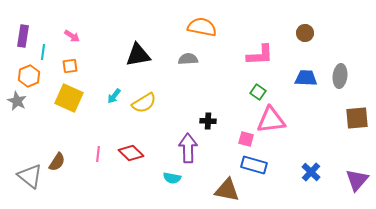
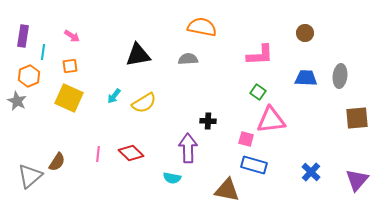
gray triangle: rotated 40 degrees clockwise
